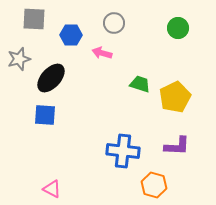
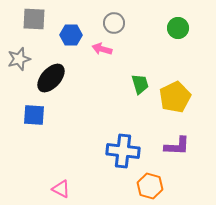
pink arrow: moved 4 px up
green trapezoid: rotated 55 degrees clockwise
blue square: moved 11 px left
orange hexagon: moved 4 px left, 1 px down
pink triangle: moved 9 px right
